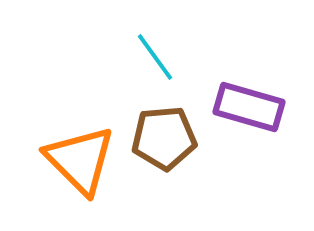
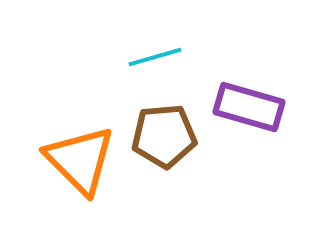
cyan line: rotated 70 degrees counterclockwise
brown pentagon: moved 2 px up
